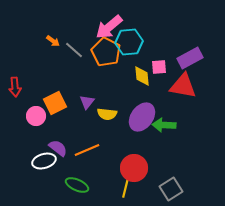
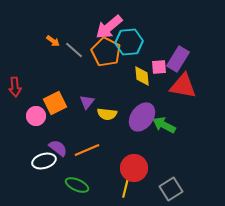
purple rectangle: moved 12 px left, 1 px down; rotated 30 degrees counterclockwise
green arrow: rotated 25 degrees clockwise
